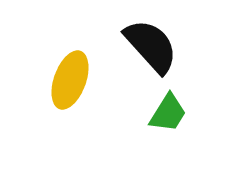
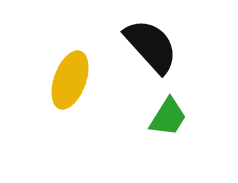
green trapezoid: moved 4 px down
